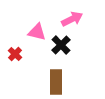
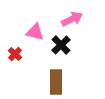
pink triangle: moved 2 px left
